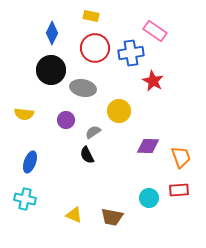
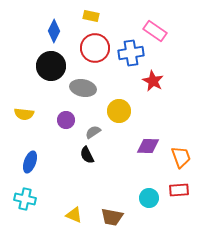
blue diamond: moved 2 px right, 2 px up
black circle: moved 4 px up
